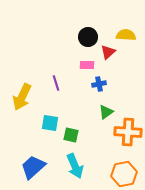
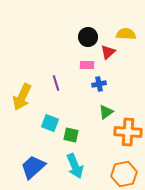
yellow semicircle: moved 1 px up
cyan square: rotated 12 degrees clockwise
